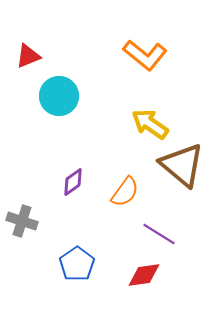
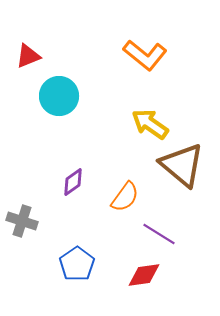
orange semicircle: moved 5 px down
